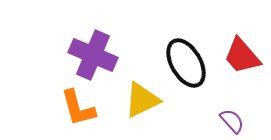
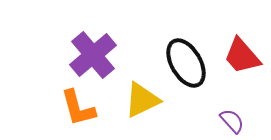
purple cross: rotated 27 degrees clockwise
